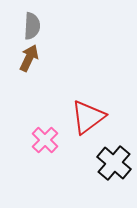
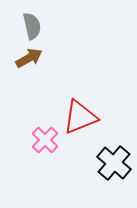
gray semicircle: rotated 16 degrees counterclockwise
brown arrow: rotated 36 degrees clockwise
red triangle: moved 8 px left; rotated 15 degrees clockwise
